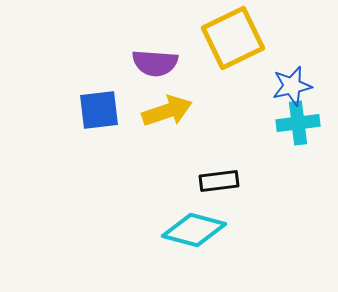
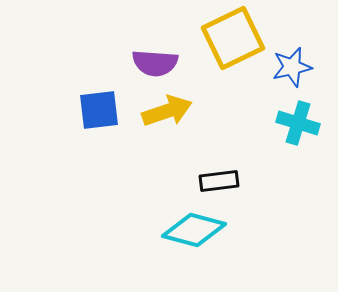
blue star: moved 19 px up
cyan cross: rotated 24 degrees clockwise
